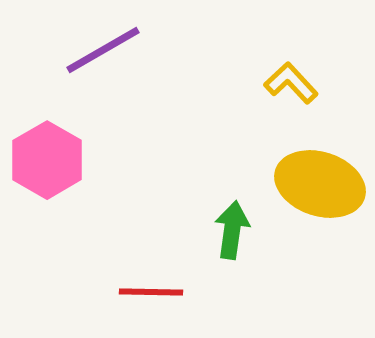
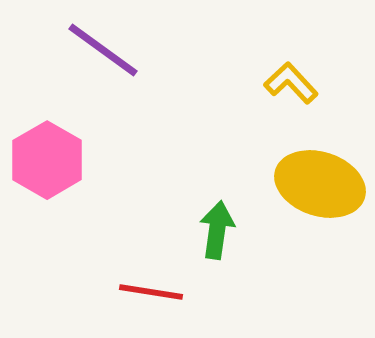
purple line: rotated 66 degrees clockwise
green arrow: moved 15 px left
red line: rotated 8 degrees clockwise
